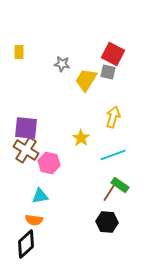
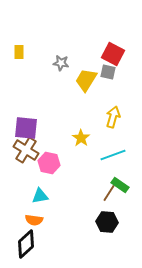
gray star: moved 1 px left, 1 px up
